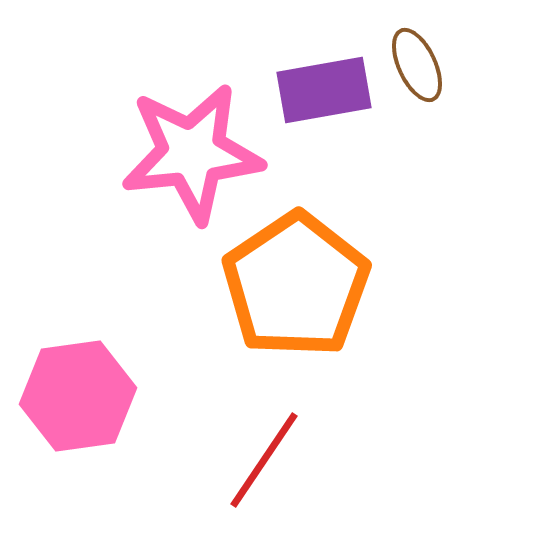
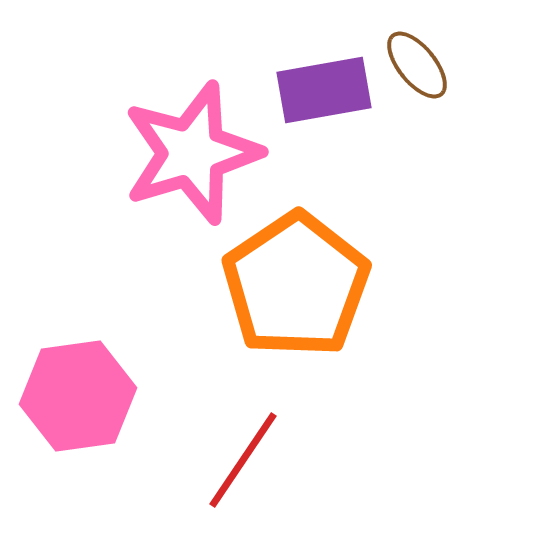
brown ellipse: rotated 14 degrees counterclockwise
pink star: rotated 11 degrees counterclockwise
red line: moved 21 px left
